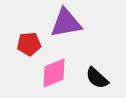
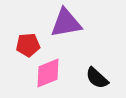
red pentagon: moved 1 px left, 1 px down
pink diamond: moved 6 px left
